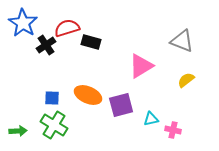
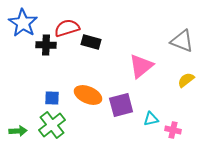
black cross: rotated 36 degrees clockwise
pink triangle: rotated 8 degrees counterclockwise
green cross: moved 2 px left; rotated 20 degrees clockwise
